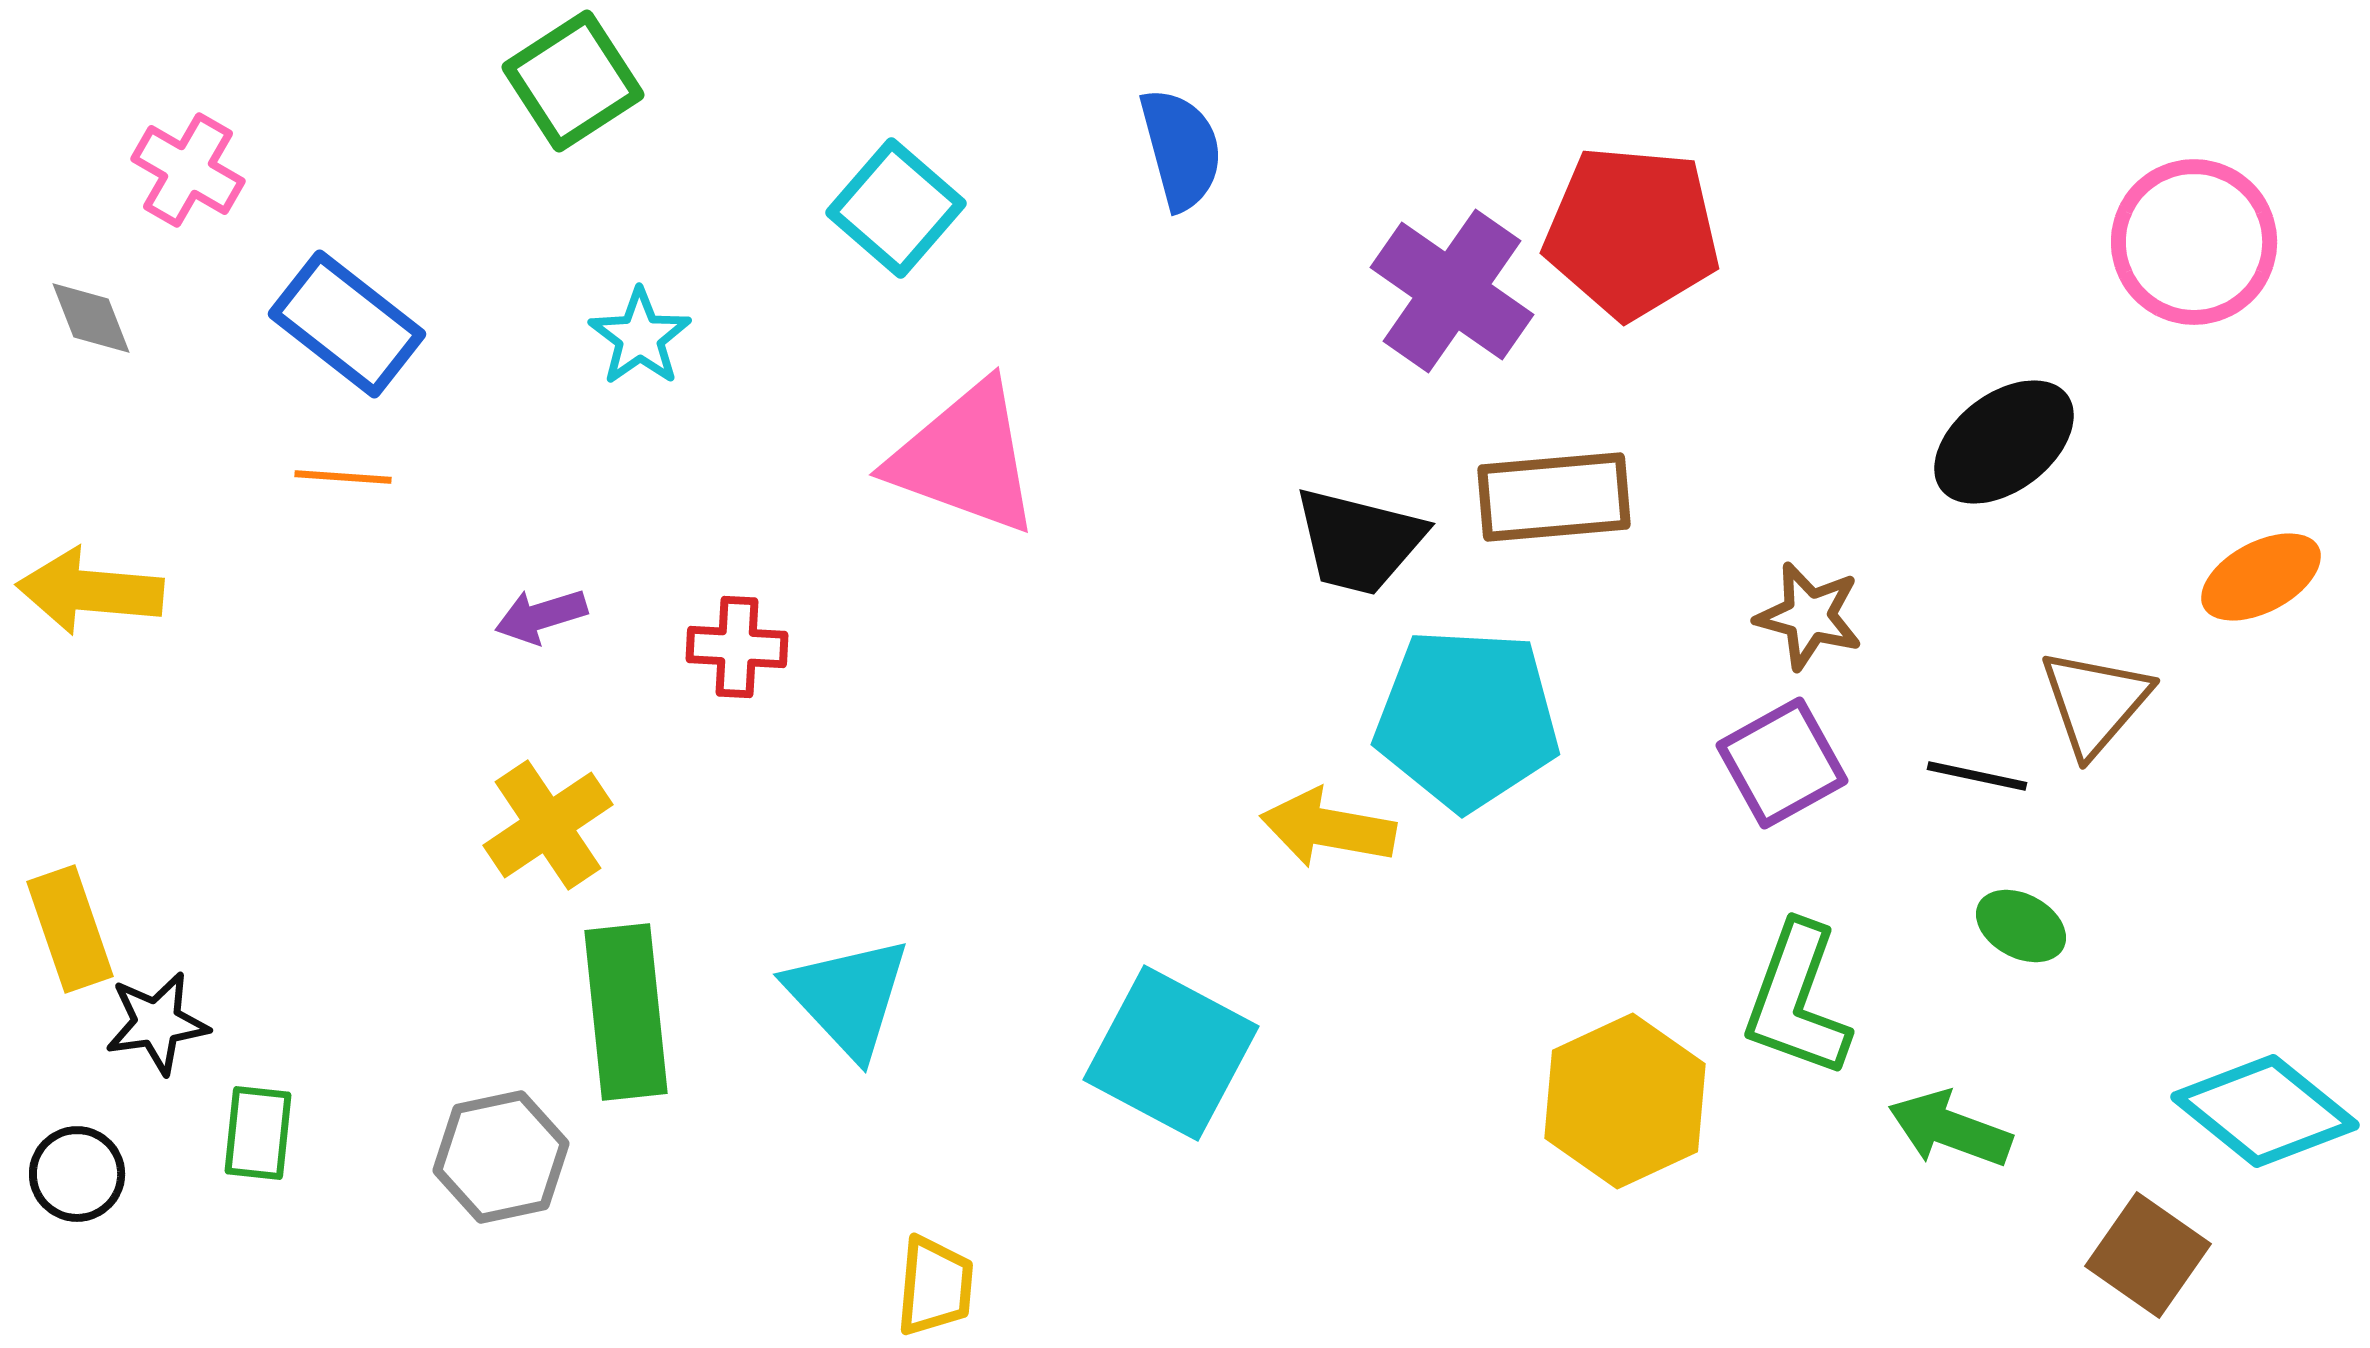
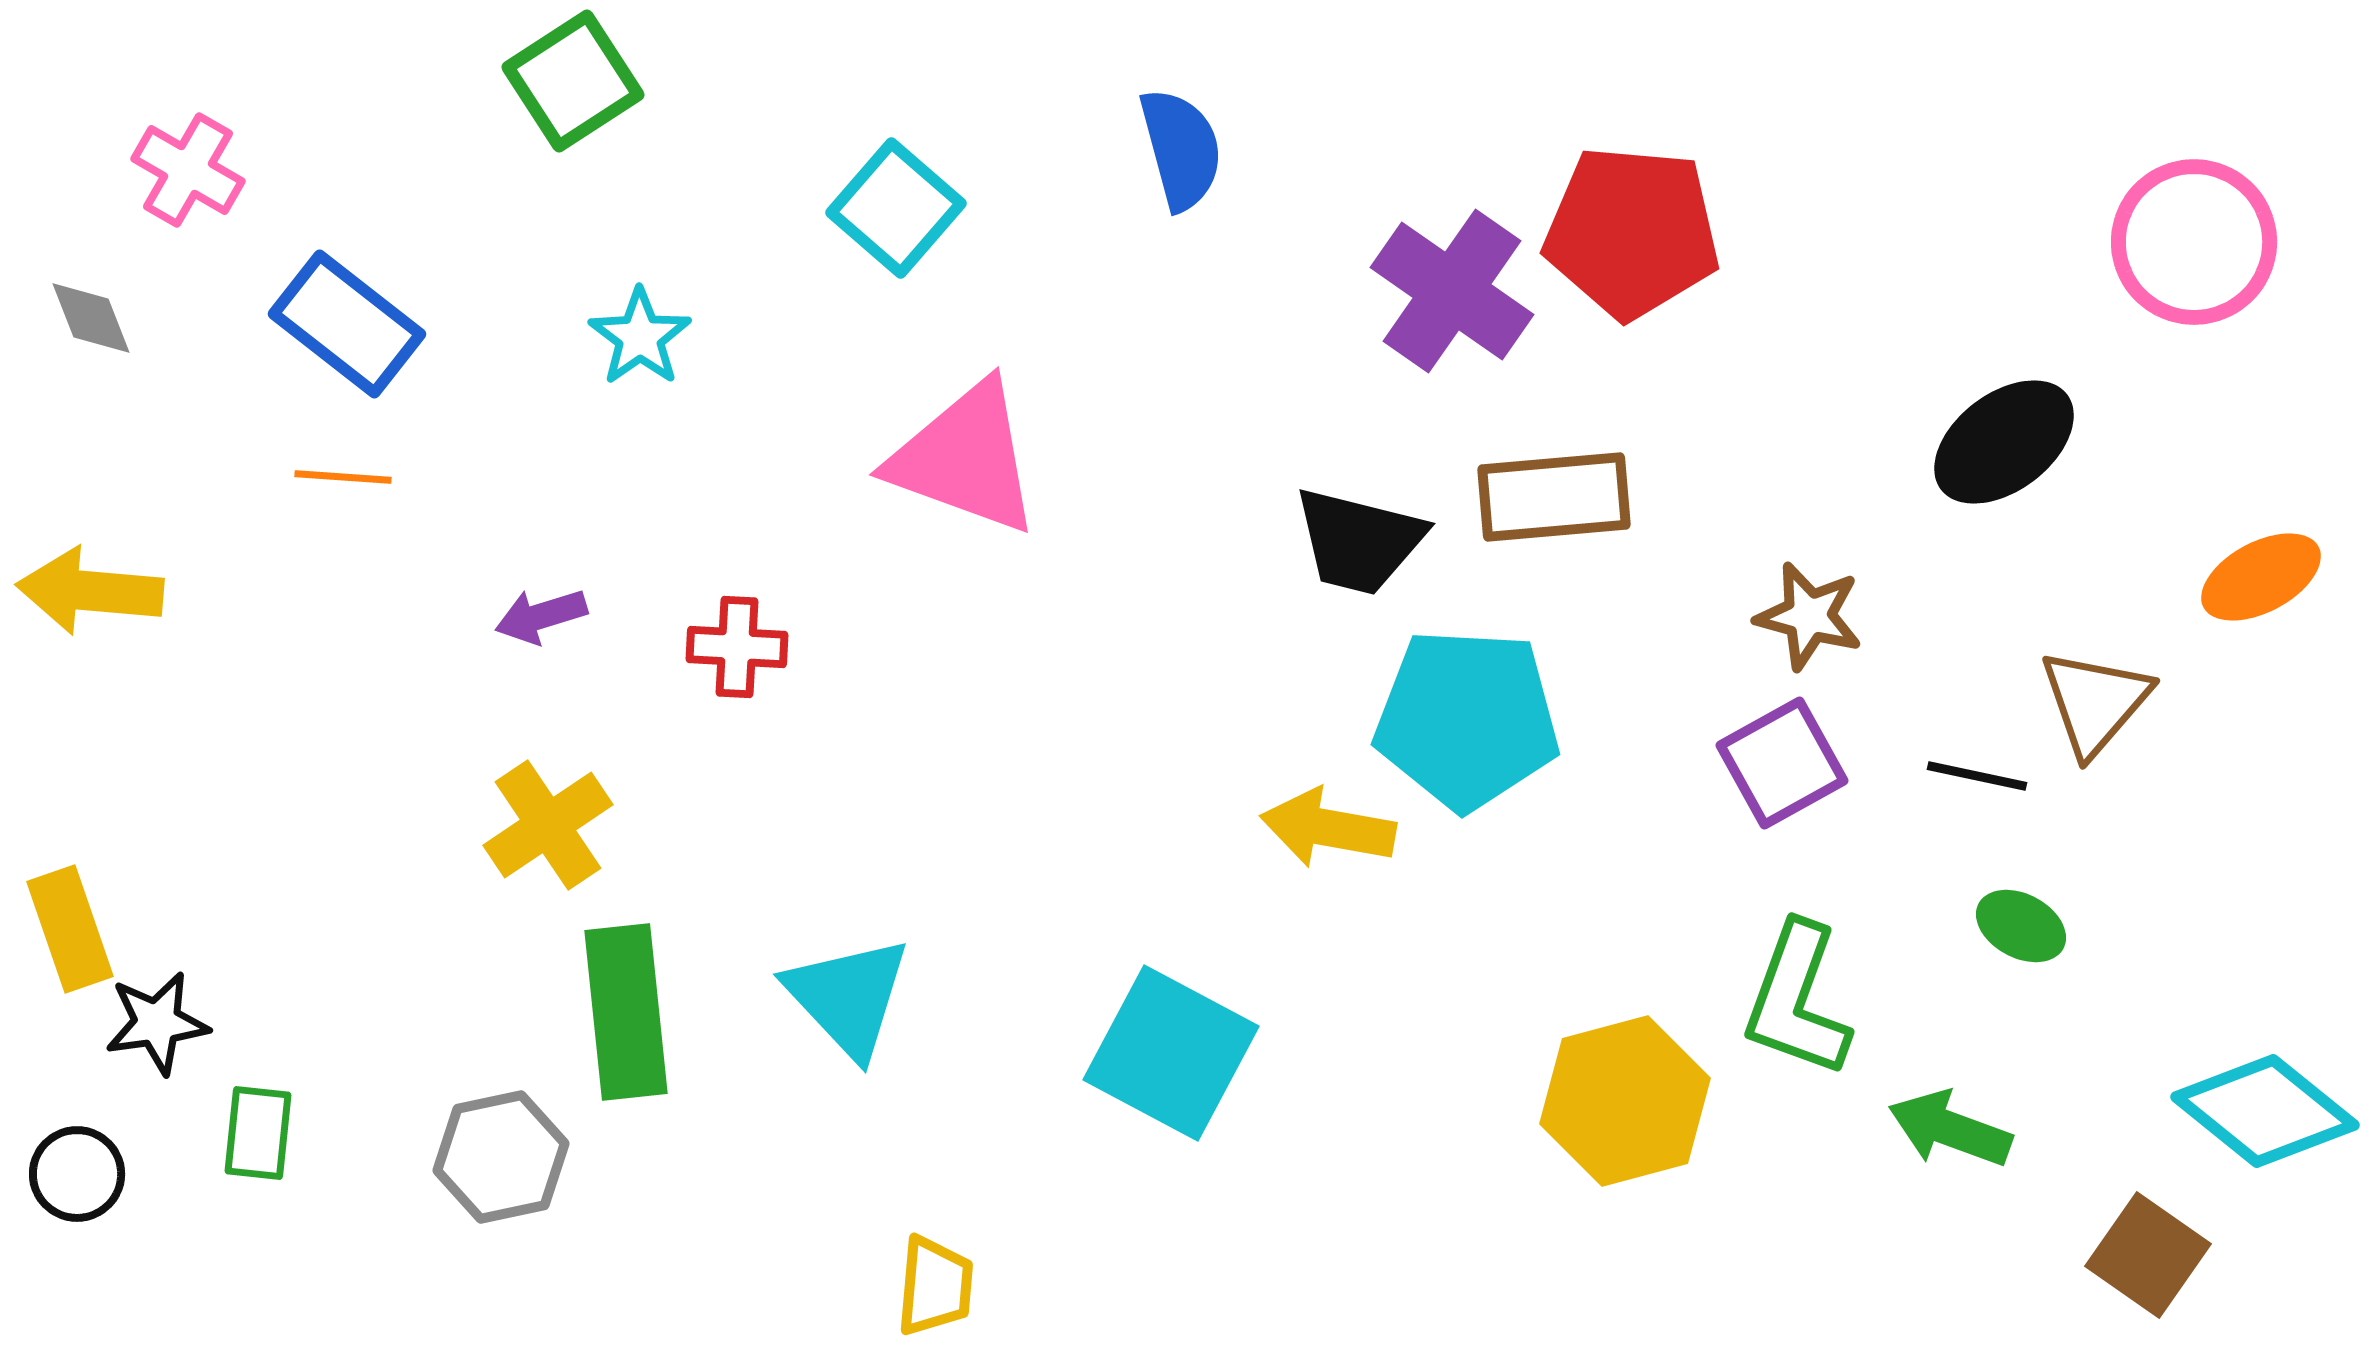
yellow hexagon at (1625, 1101): rotated 10 degrees clockwise
